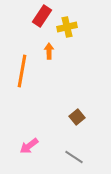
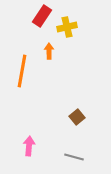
pink arrow: rotated 132 degrees clockwise
gray line: rotated 18 degrees counterclockwise
